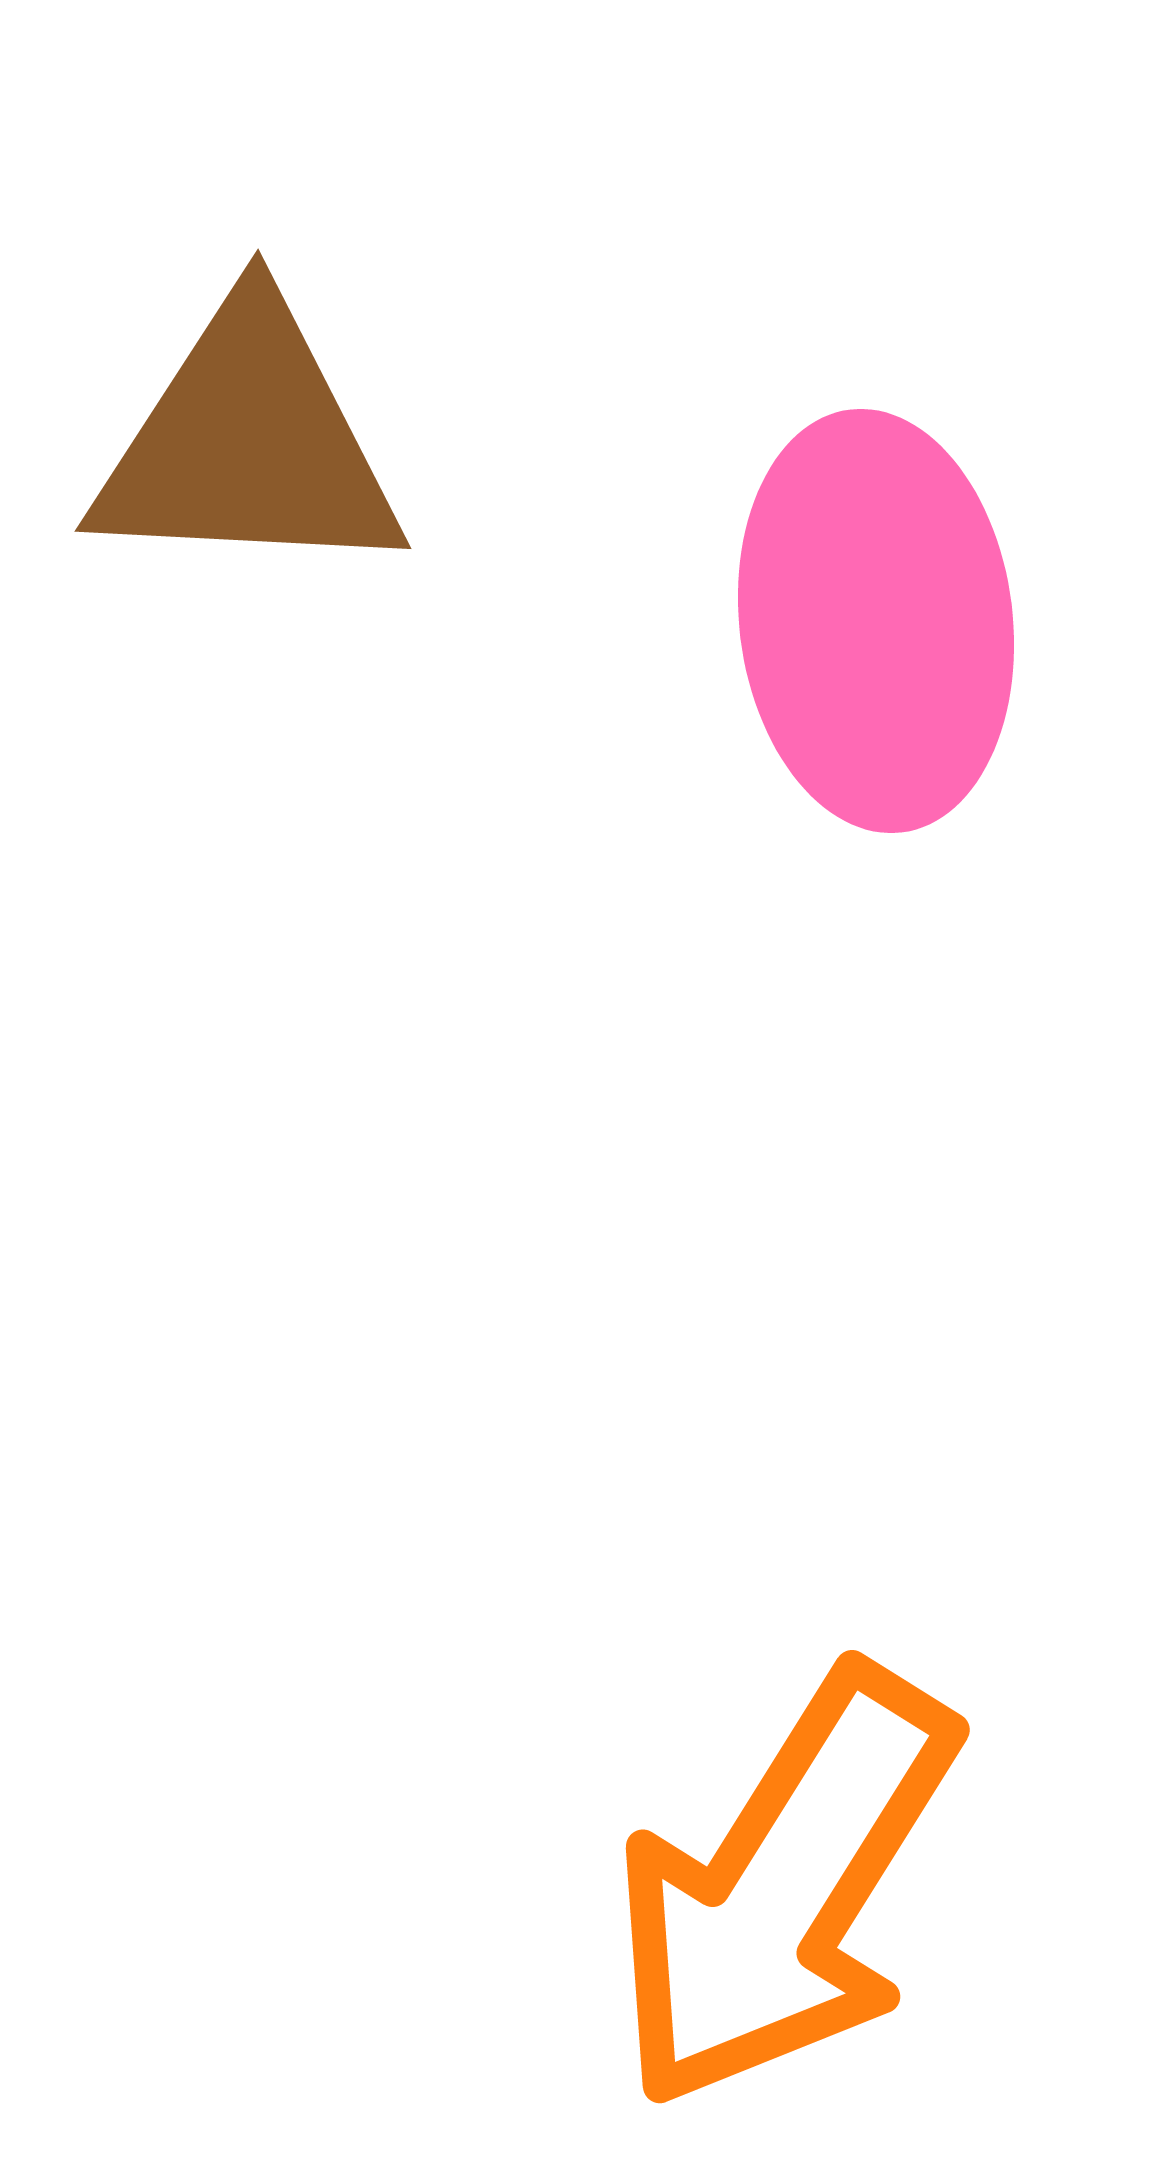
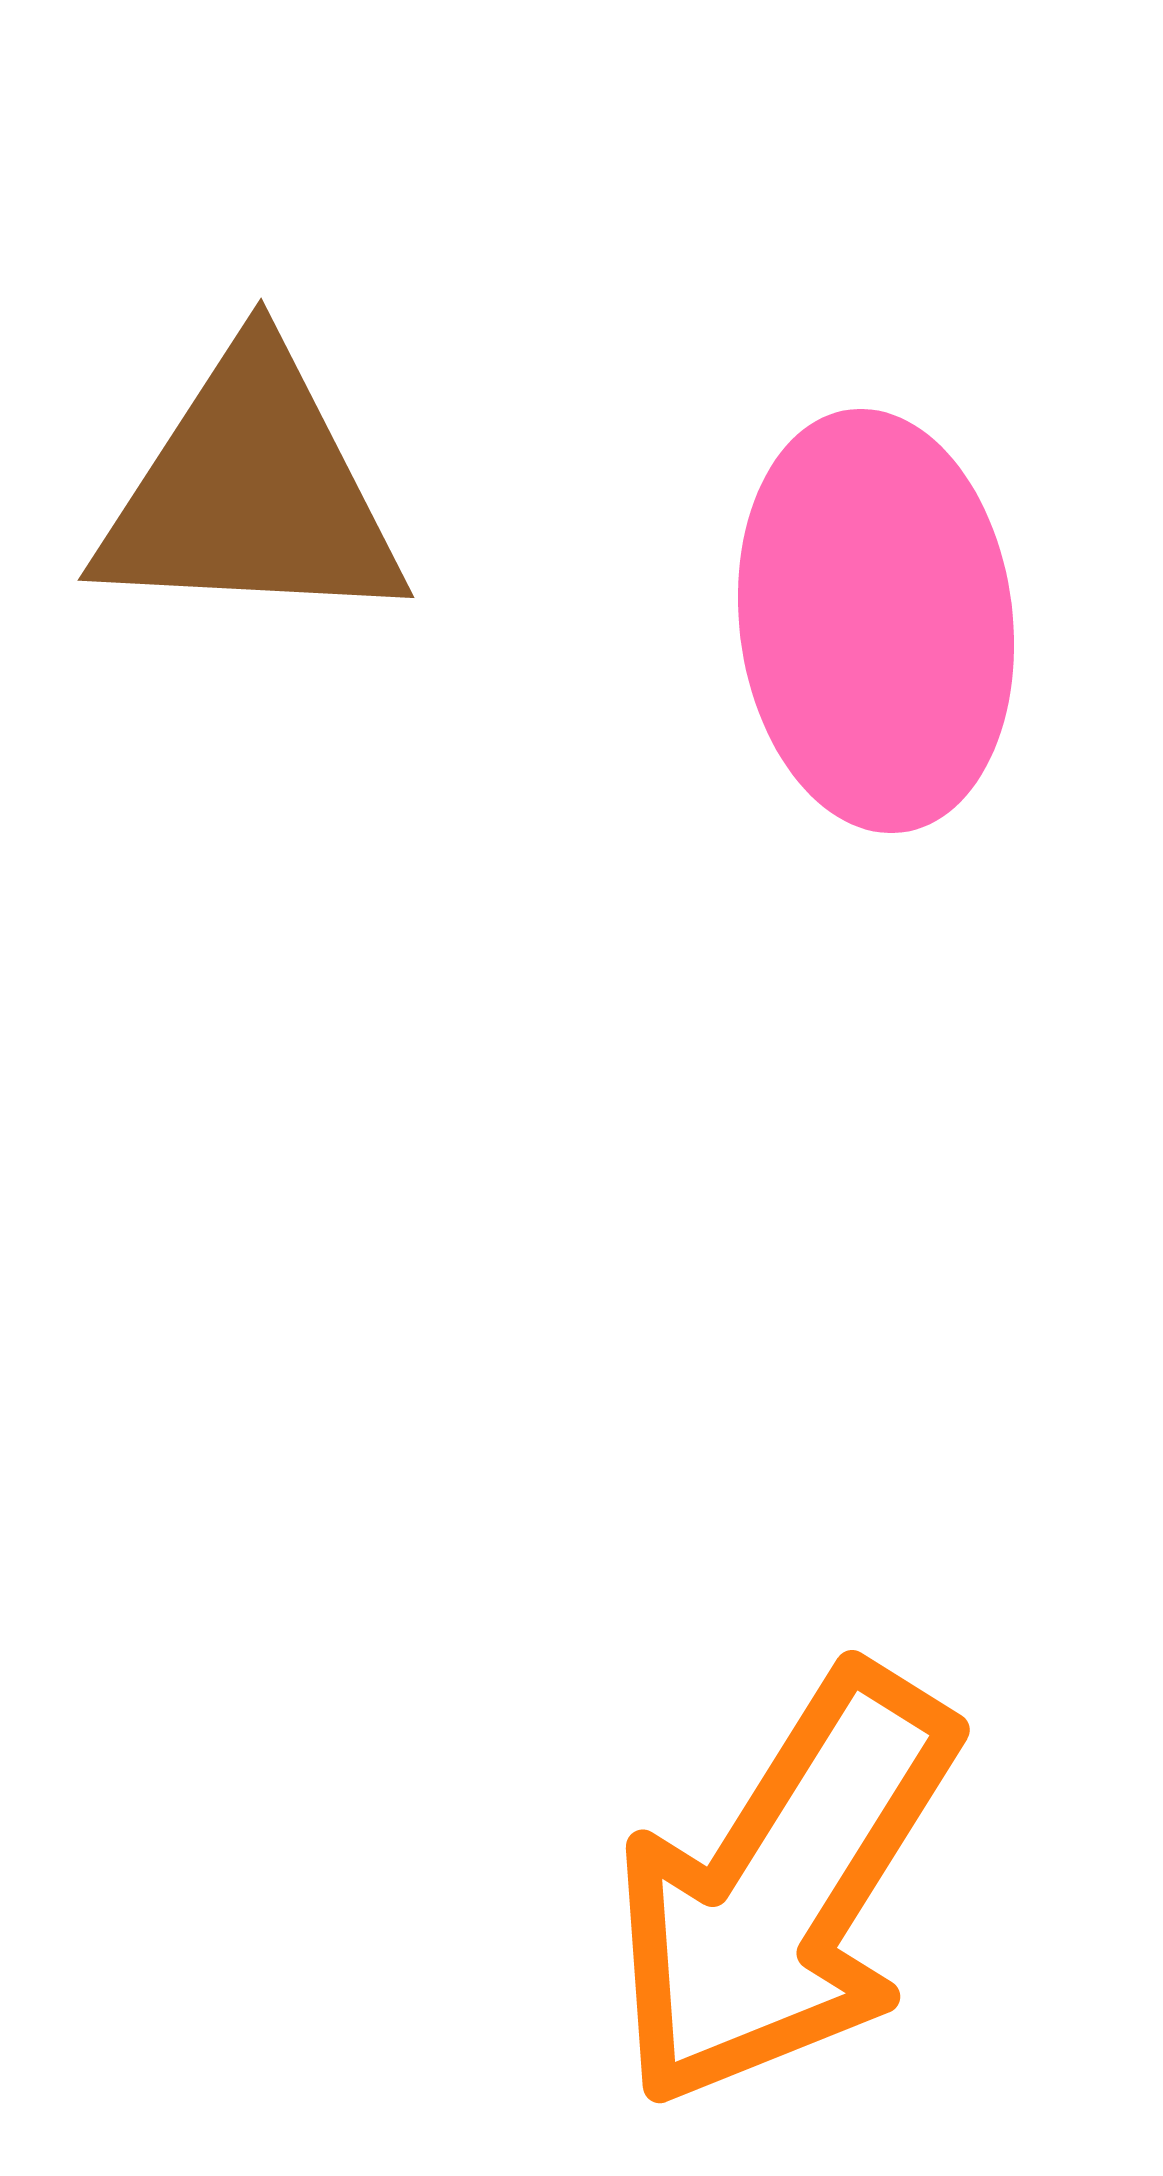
brown triangle: moved 3 px right, 49 px down
